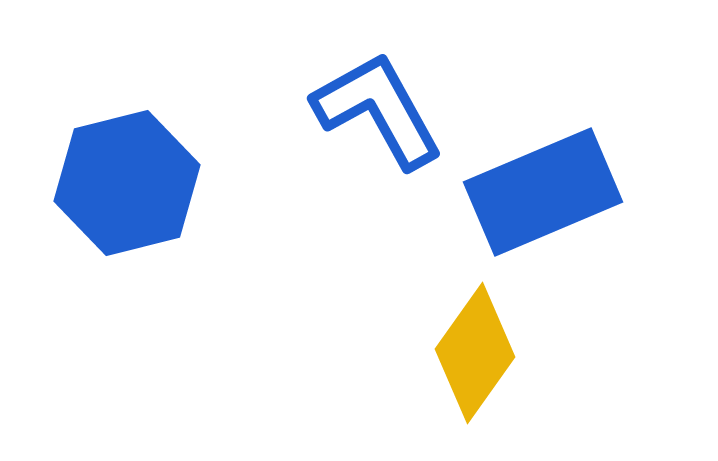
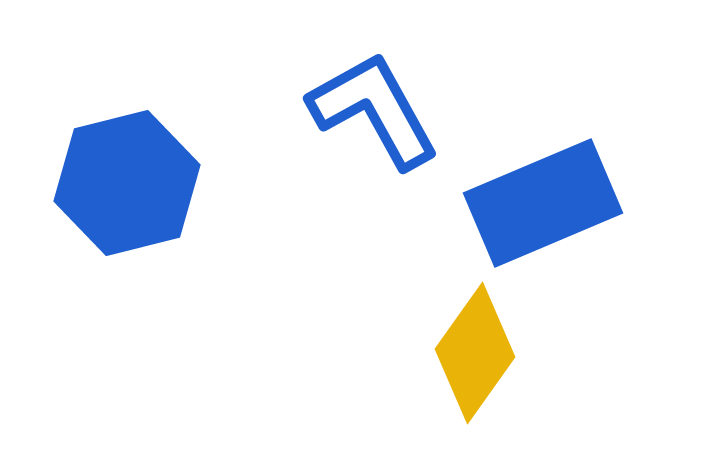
blue L-shape: moved 4 px left
blue rectangle: moved 11 px down
